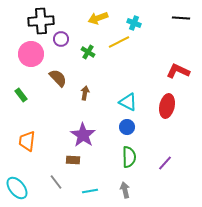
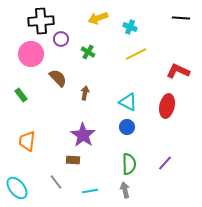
cyan cross: moved 4 px left, 4 px down
yellow line: moved 17 px right, 12 px down
green semicircle: moved 7 px down
